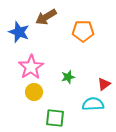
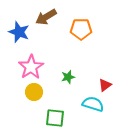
orange pentagon: moved 2 px left, 2 px up
red triangle: moved 1 px right, 1 px down
cyan semicircle: rotated 20 degrees clockwise
